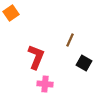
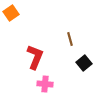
brown line: moved 1 px up; rotated 40 degrees counterclockwise
red L-shape: moved 1 px left
black square: rotated 21 degrees clockwise
